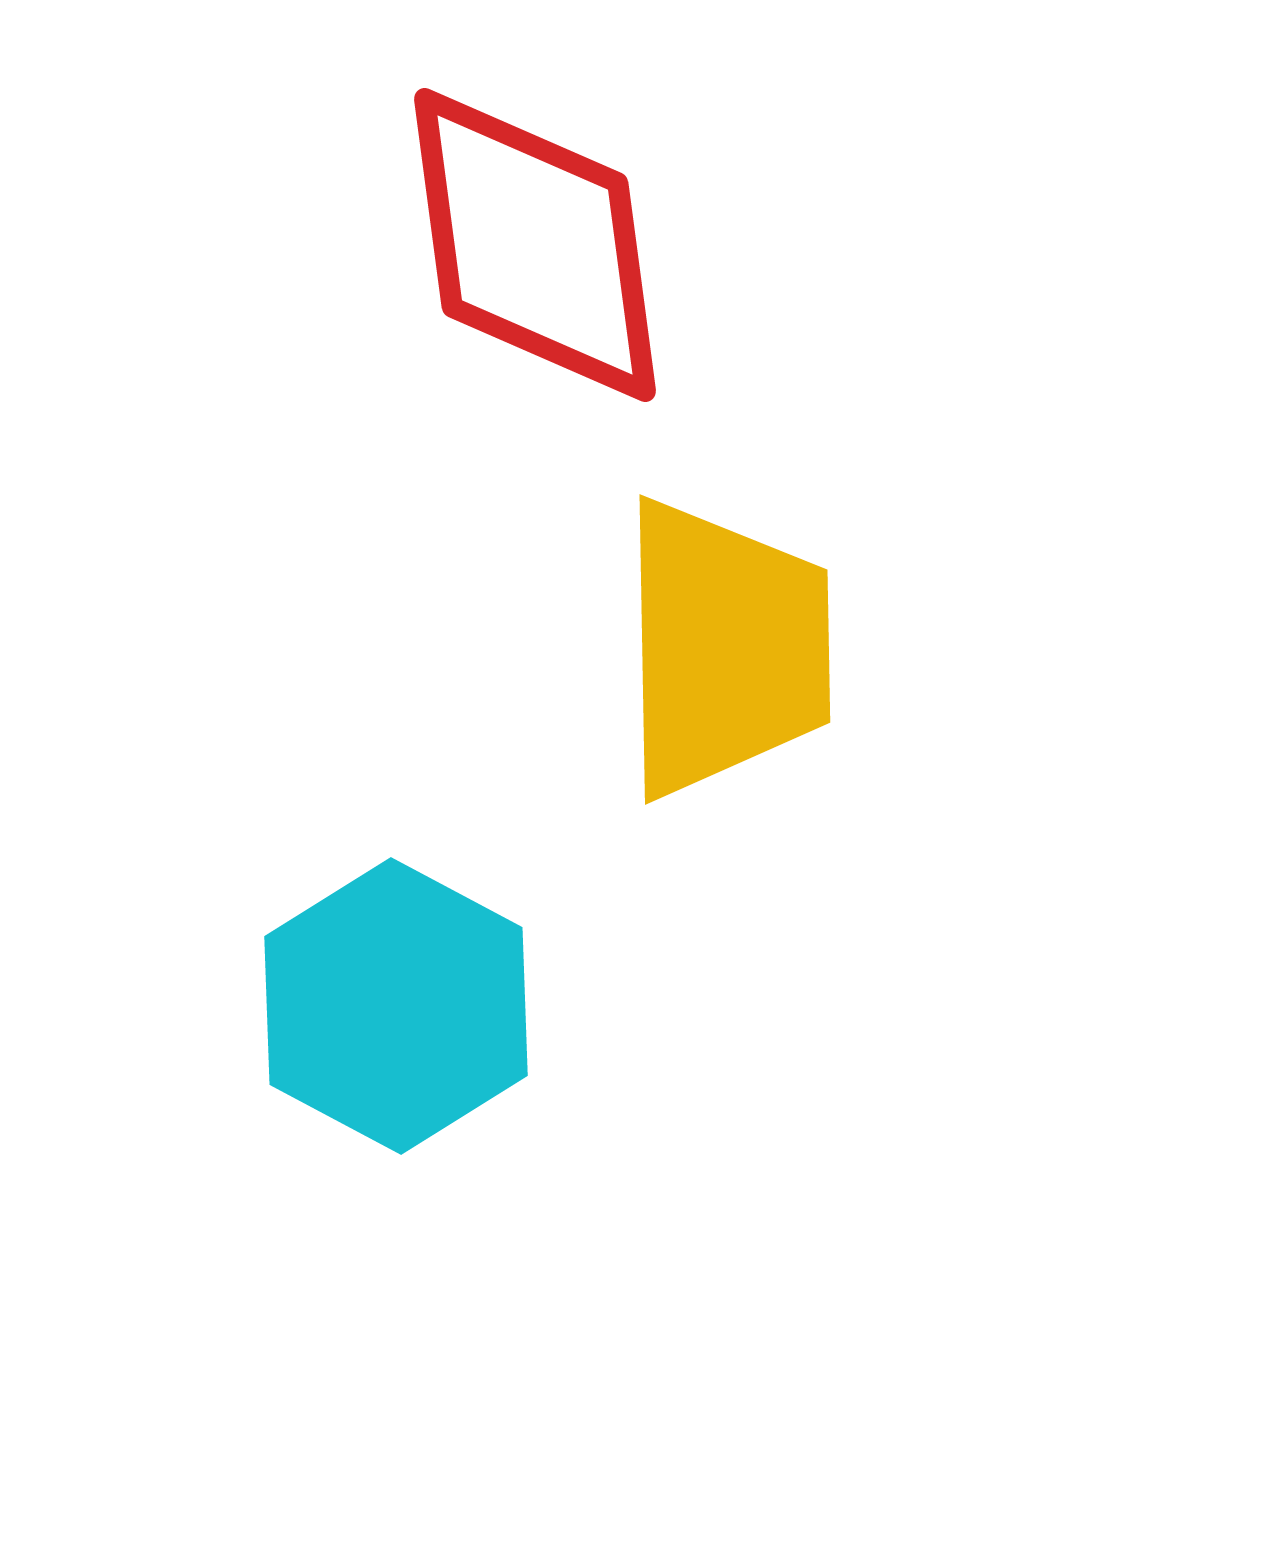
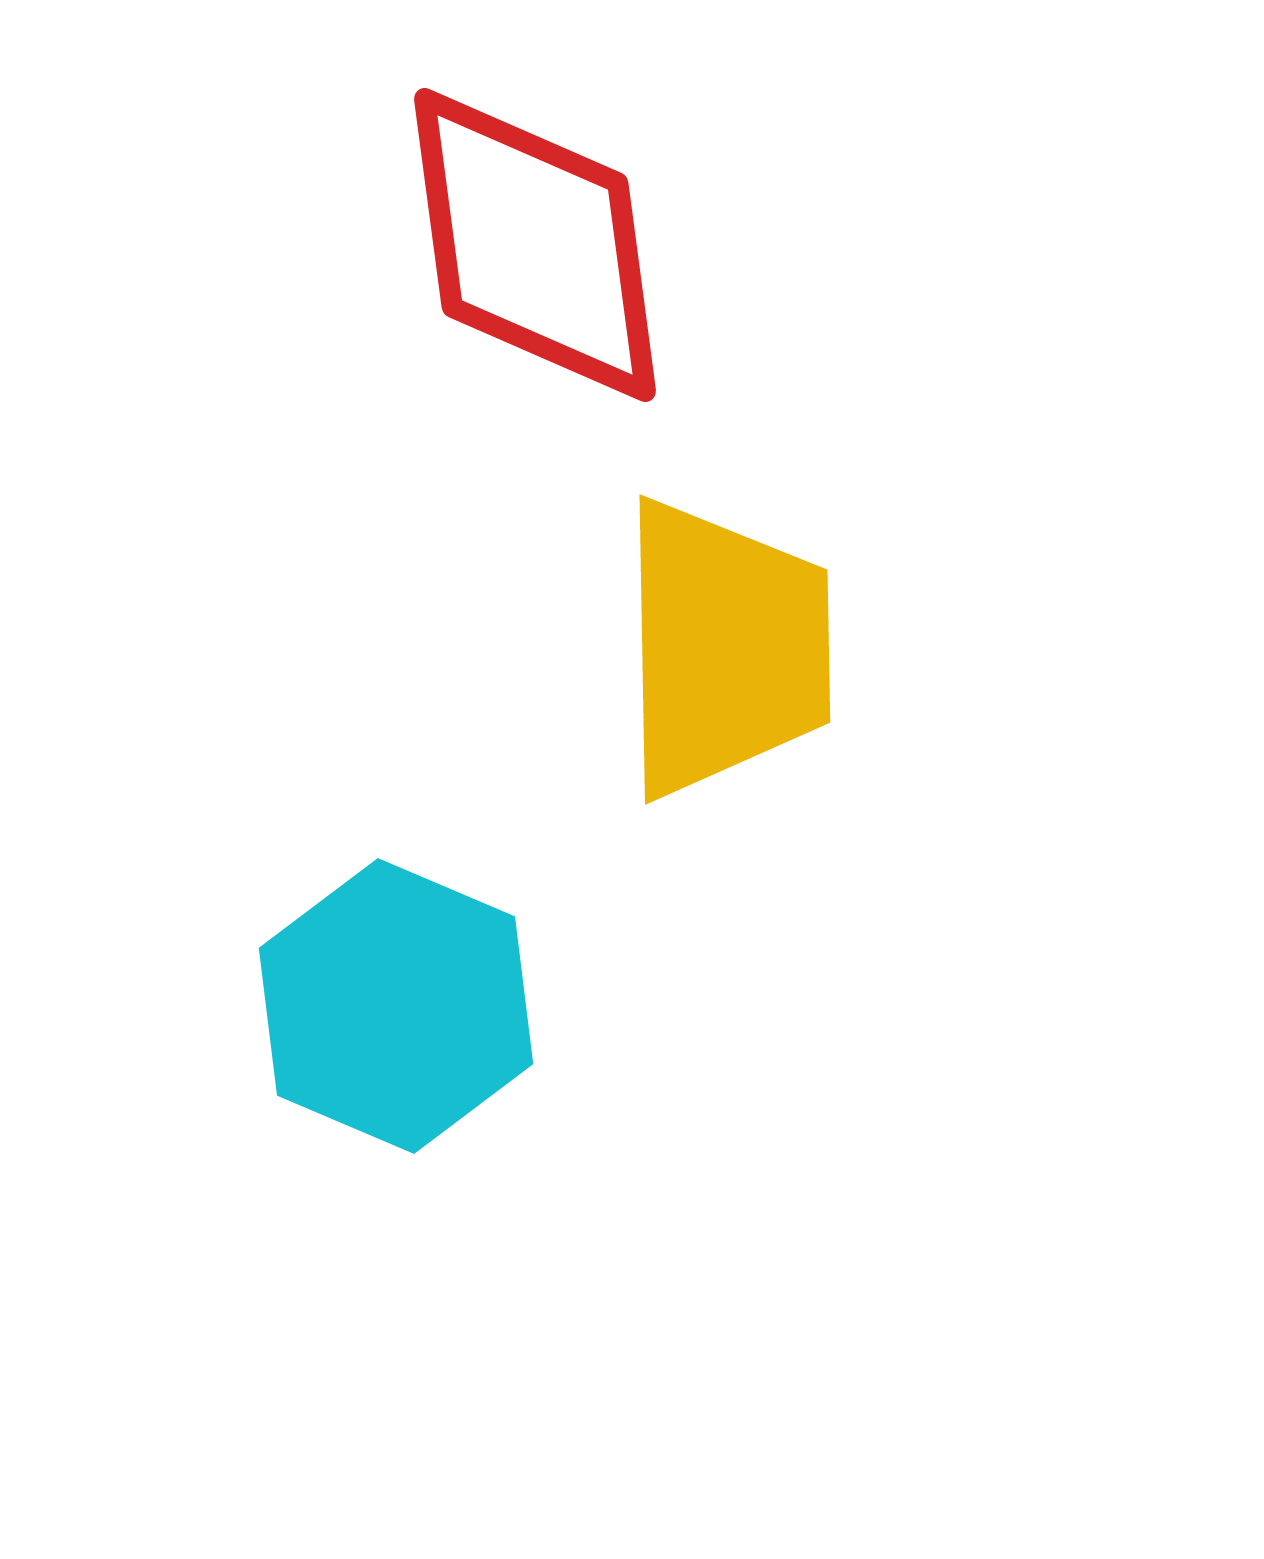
cyan hexagon: rotated 5 degrees counterclockwise
